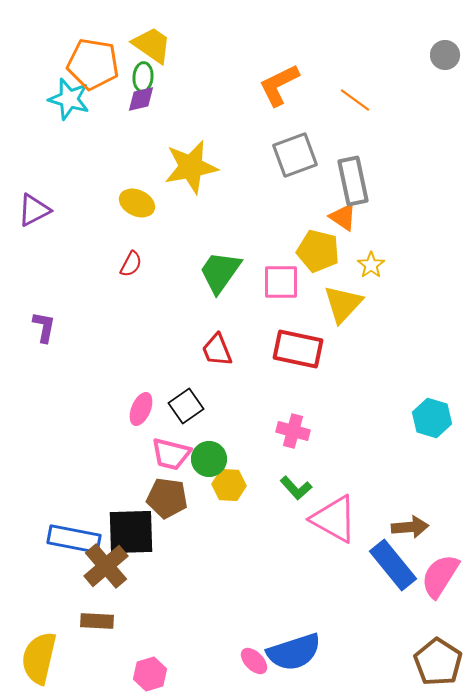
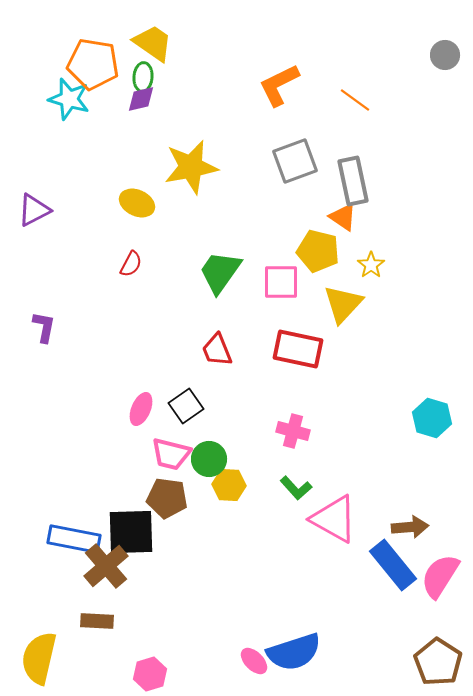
yellow trapezoid at (152, 45): moved 1 px right, 2 px up
gray square at (295, 155): moved 6 px down
